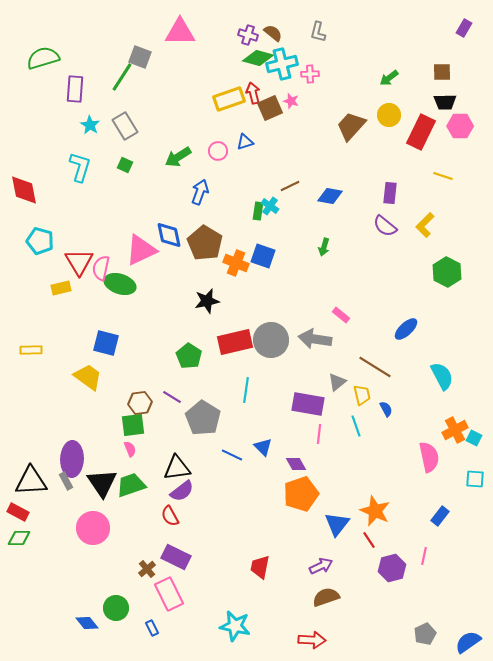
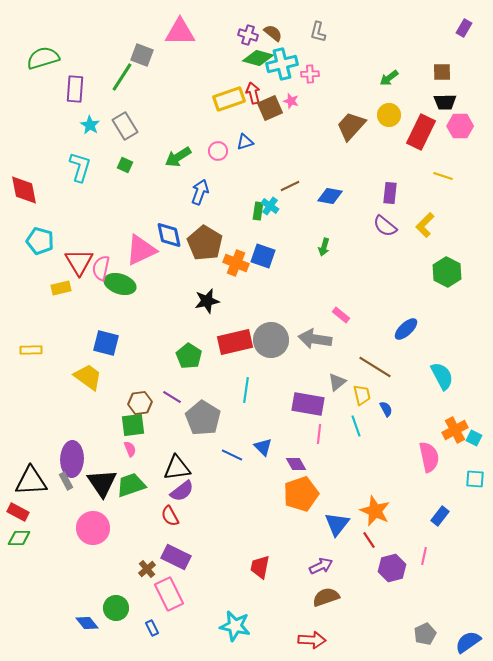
gray square at (140, 57): moved 2 px right, 2 px up
